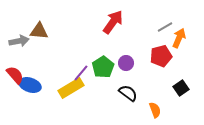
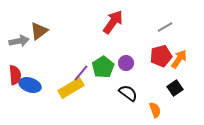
brown triangle: rotated 42 degrees counterclockwise
orange arrow: moved 21 px down; rotated 12 degrees clockwise
red semicircle: rotated 36 degrees clockwise
black square: moved 6 px left
